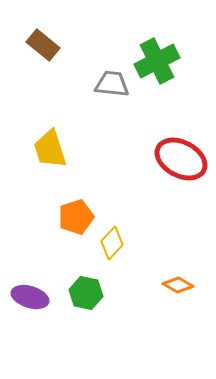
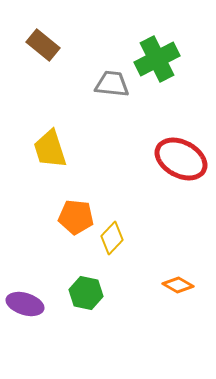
green cross: moved 2 px up
orange pentagon: rotated 24 degrees clockwise
yellow diamond: moved 5 px up
purple ellipse: moved 5 px left, 7 px down
